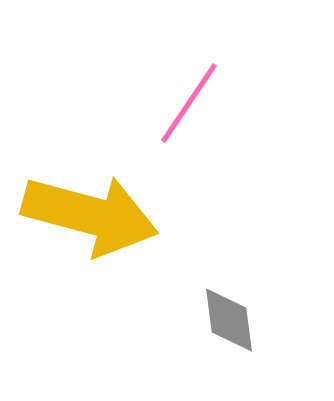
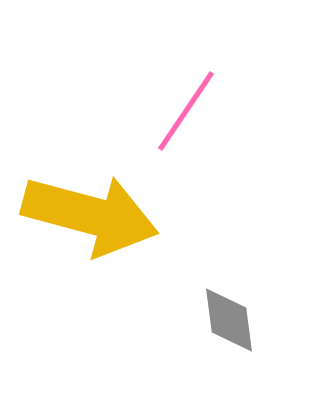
pink line: moved 3 px left, 8 px down
